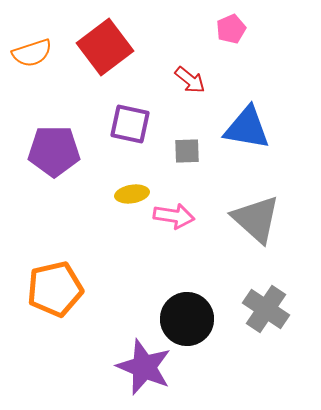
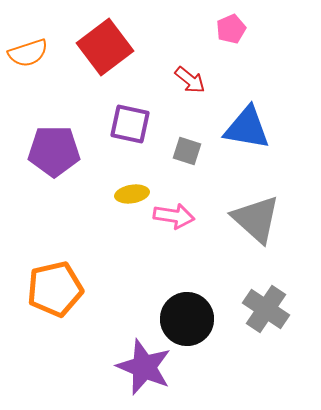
orange semicircle: moved 4 px left
gray square: rotated 20 degrees clockwise
